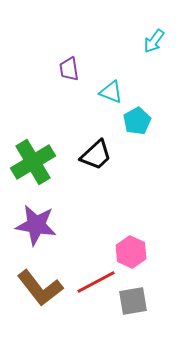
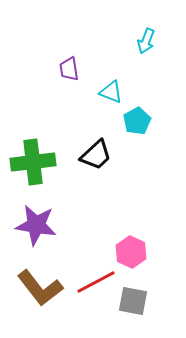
cyan arrow: moved 8 px left; rotated 15 degrees counterclockwise
green cross: rotated 24 degrees clockwise
gray square: rotated 20 degrees clockwise
